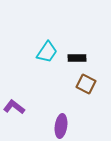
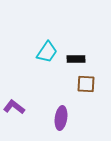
black rectangle: moved 1 px left, 1 px down
brown square: rotated 24 degrees counterclockwise
purple ellipse: moved 8 px up
